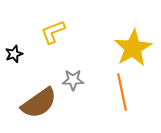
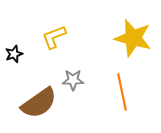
yellow L-shape: moved 1 px right, 5 px down
yellow star: moved 10 px up; rotated 27 degrees counterclockwise
